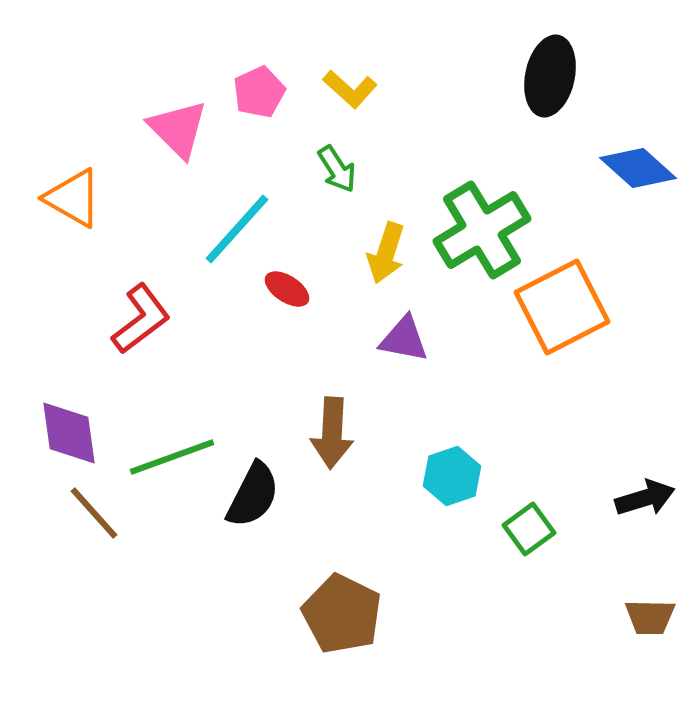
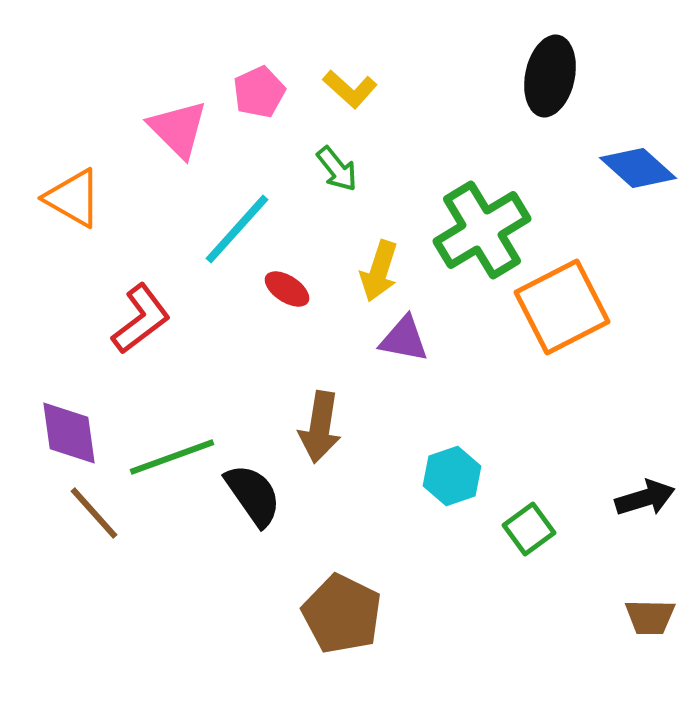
green arrow: rotated 6 degrees counterclockwise
yellow arrow: moved 7 px left, 18 px down
brown arrow: moved 12 px left, 6 px up; rotated 6 degrees clockwise
black semicircle: rotated 62 degrees counterclockwise
